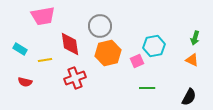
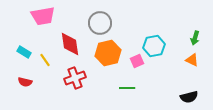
gray circle: moved 3 px up
cyan rectangle: moved 4 px right, 3 px down
yellow line: rotated 64 degrees clockwise
green line: moved 20 px left
black semicircle: rotated 48 degrees clockwise
